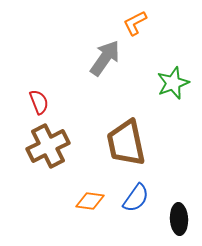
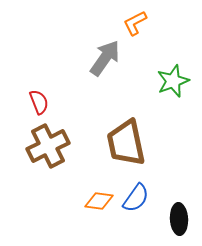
green star: moved 2 px up
orange diamond: moved 9 px right
